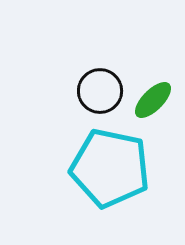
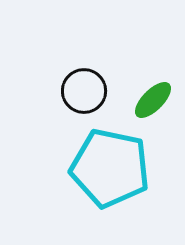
black circle: moved 16 px left
